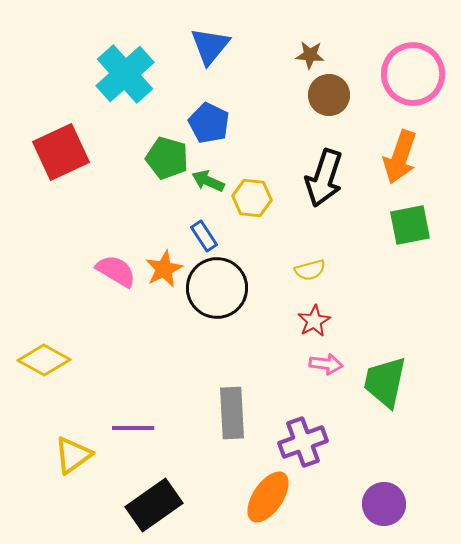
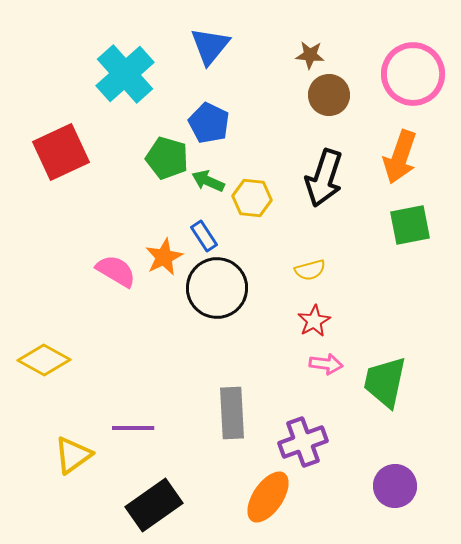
orange star: moved 12 px up
purple circle: moved 11 px right, 18 px up
